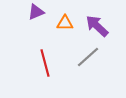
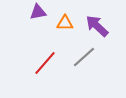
purple triangle: moved 2 px right; rotated 12 degrees clockwise
gray line: moved 4 px left
red line: rotated 56 degrees clockwise
